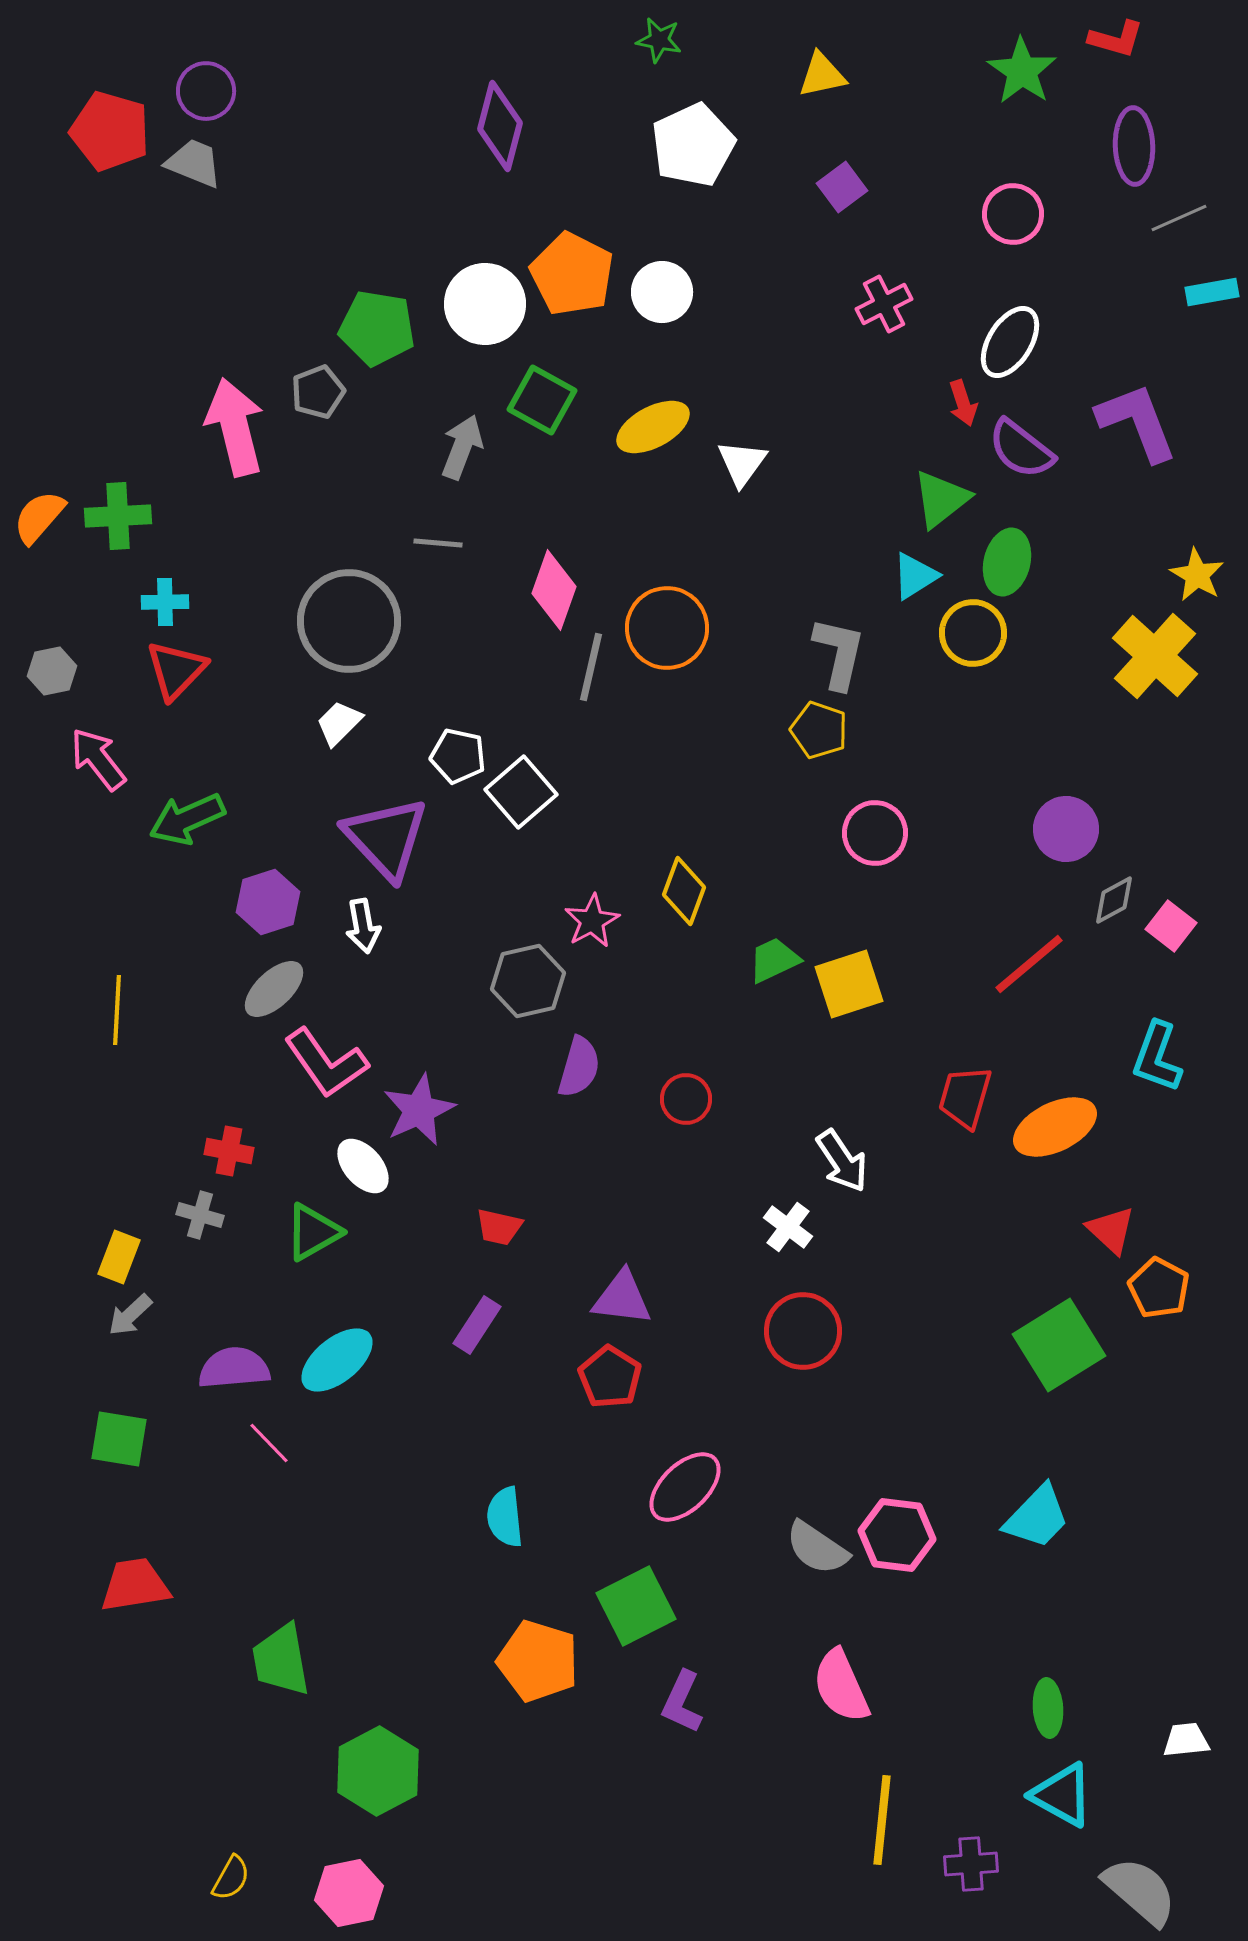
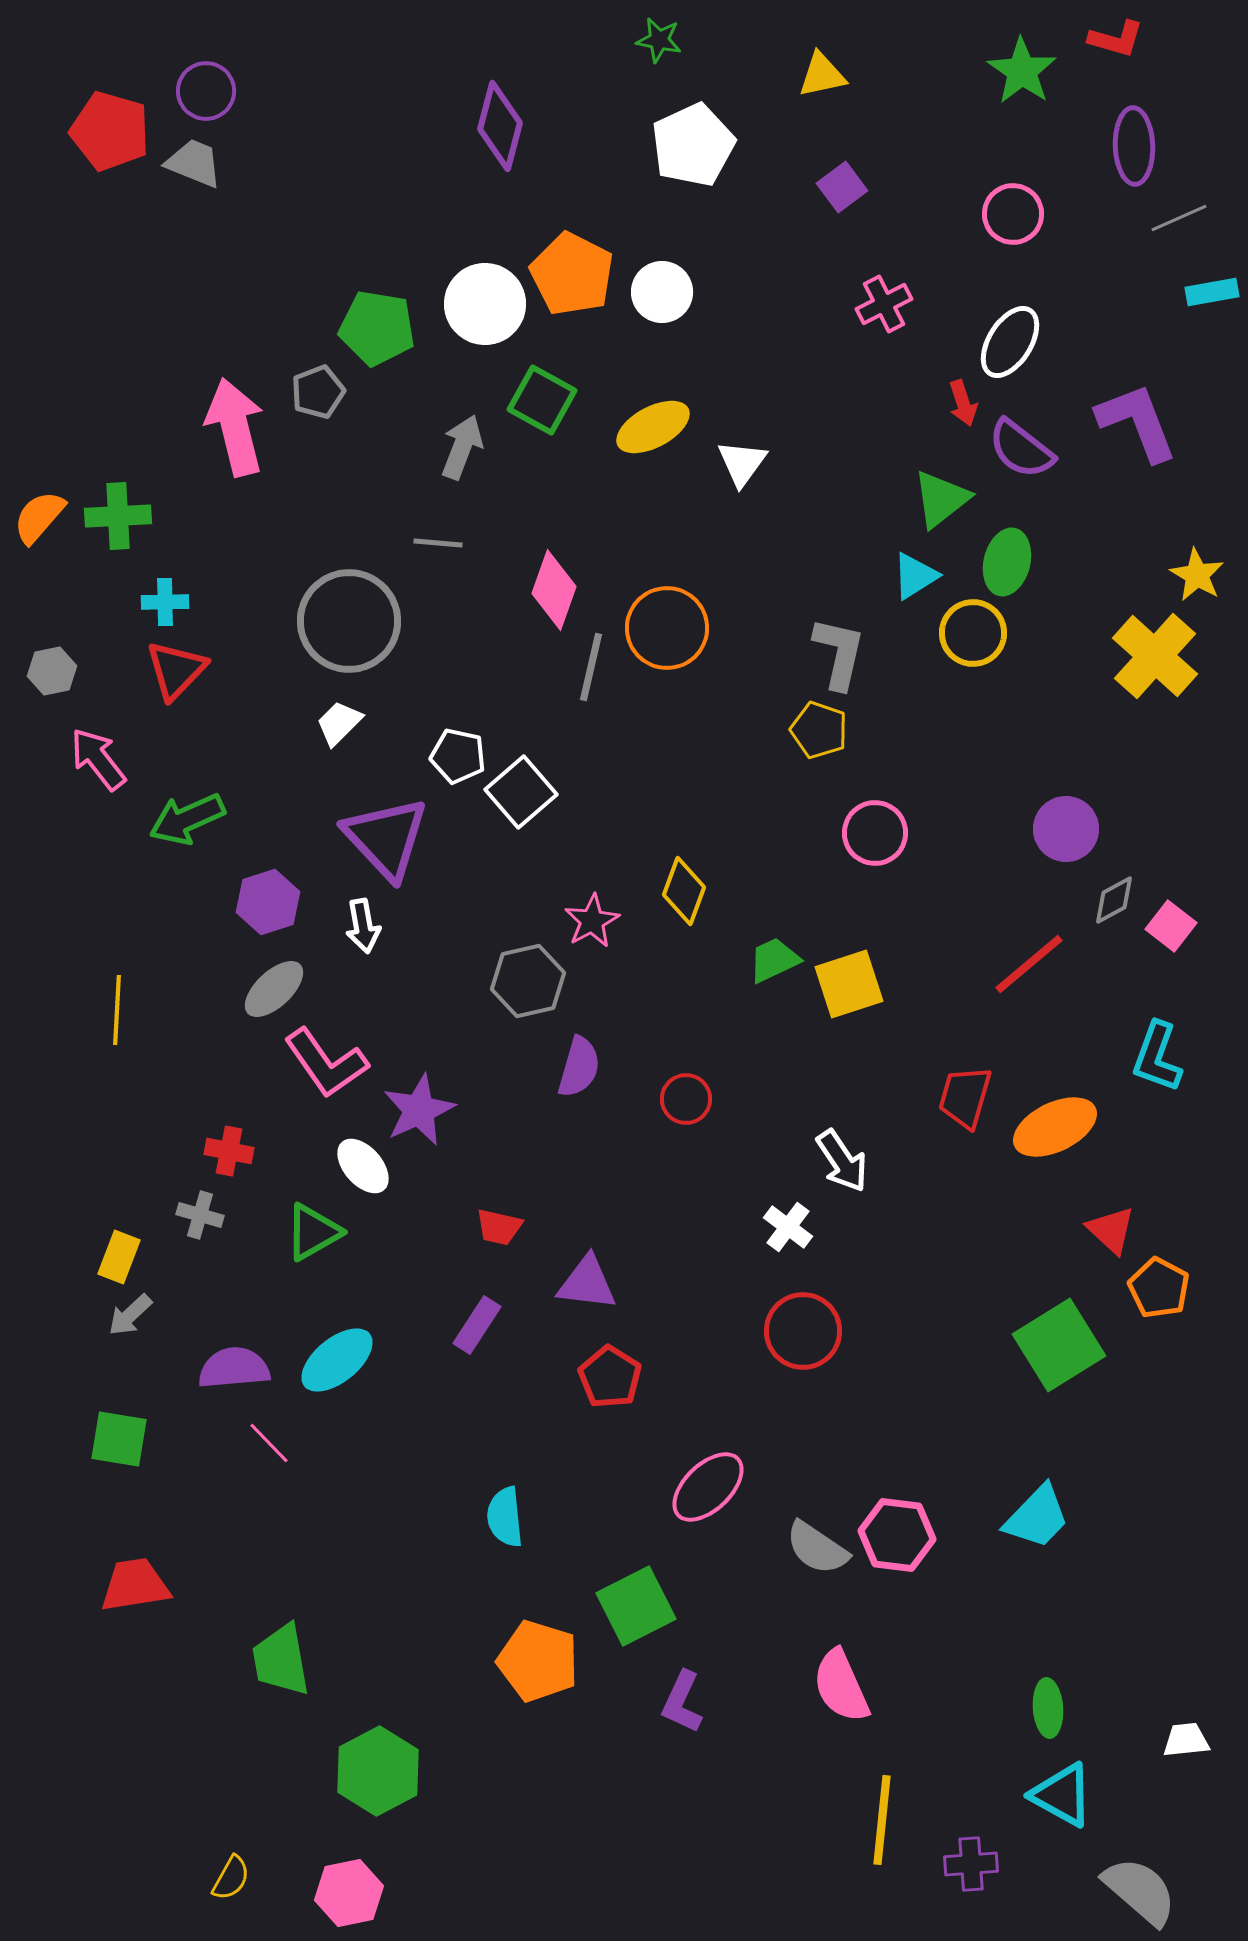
purple triangle at (622, 1298): moved 35 px left, 15 px up
pink ellipse at (685, 1487): moved 23 px right
